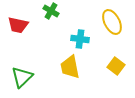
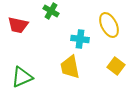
yellow ellipse: moved 3 px left, 3 px down
green triangle: rotated 20 degrees clockwise
